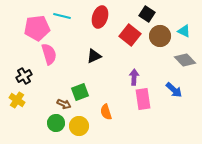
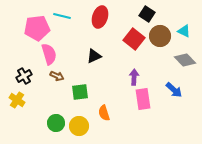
red square: moved 4 px right, 4 px down
green square: rotated 12 degrees clockwise
brown arrow: moved 7 px left, 28 px up
orange semicircle: moved 2 px left, 1 px down
